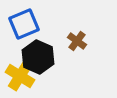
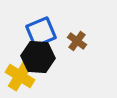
blue square: moved 17 px right, 8 px down
black hexagon: rotated 20 degrees counterclockwise
